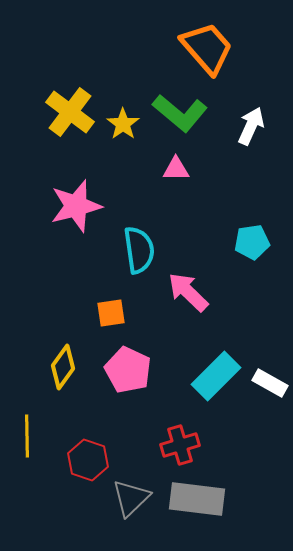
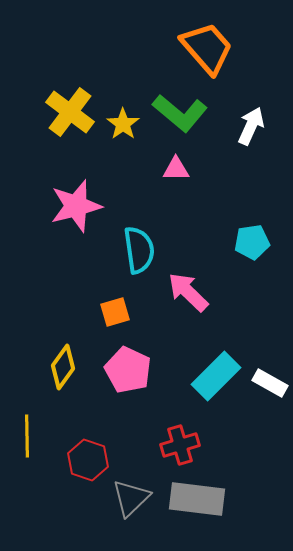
orange square: moved 4 px right, 1 px up; rotated 8 degrees counterclockwise
